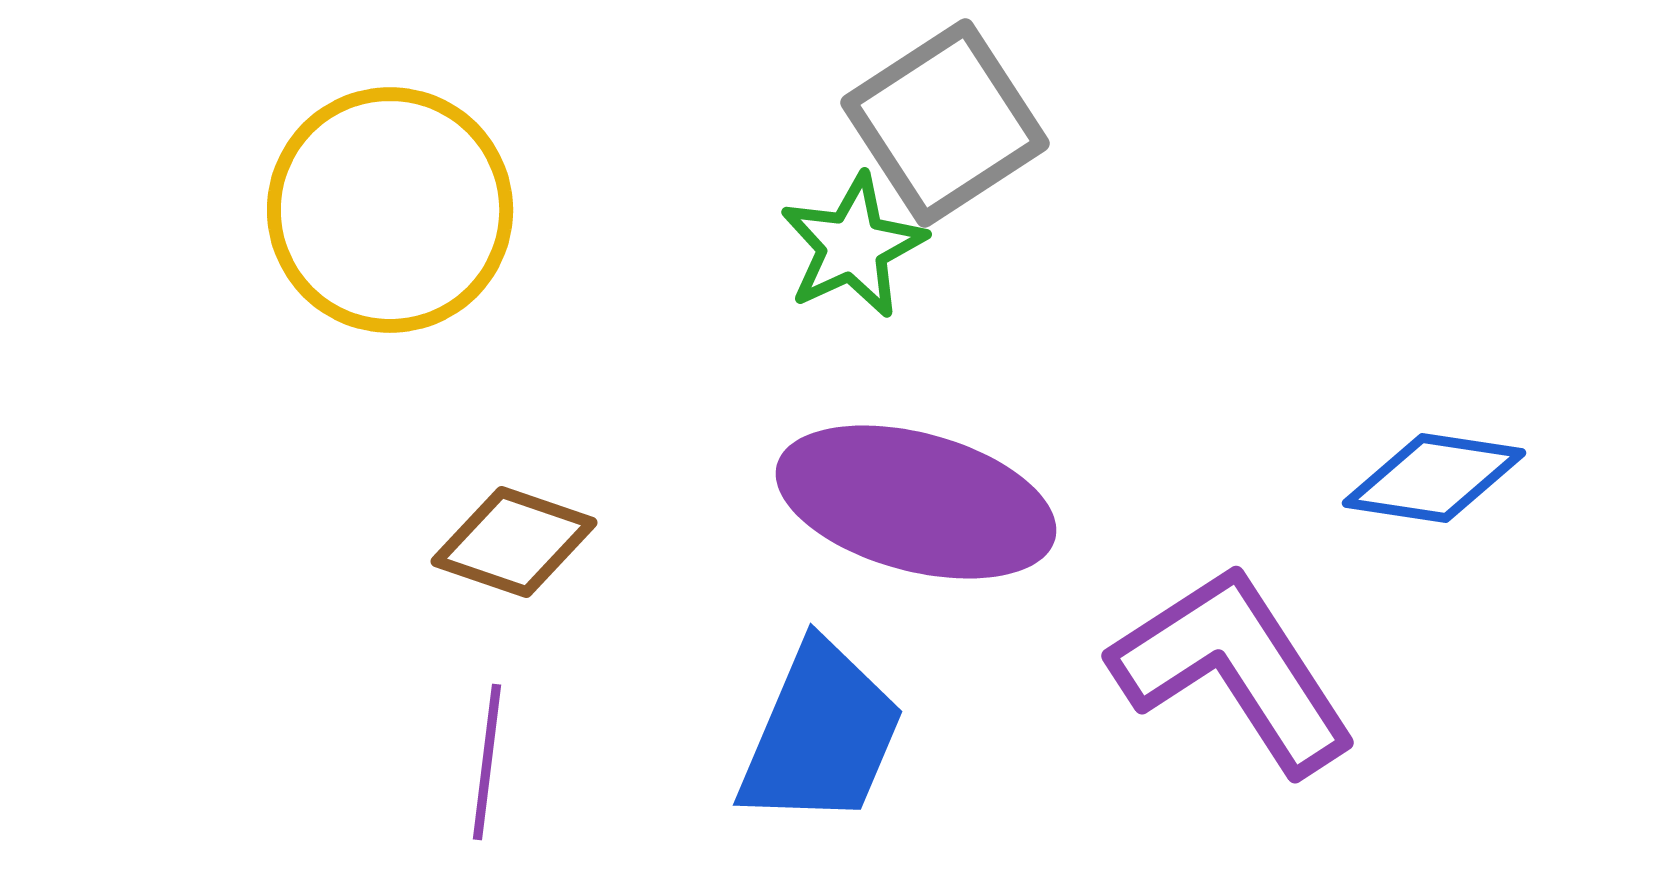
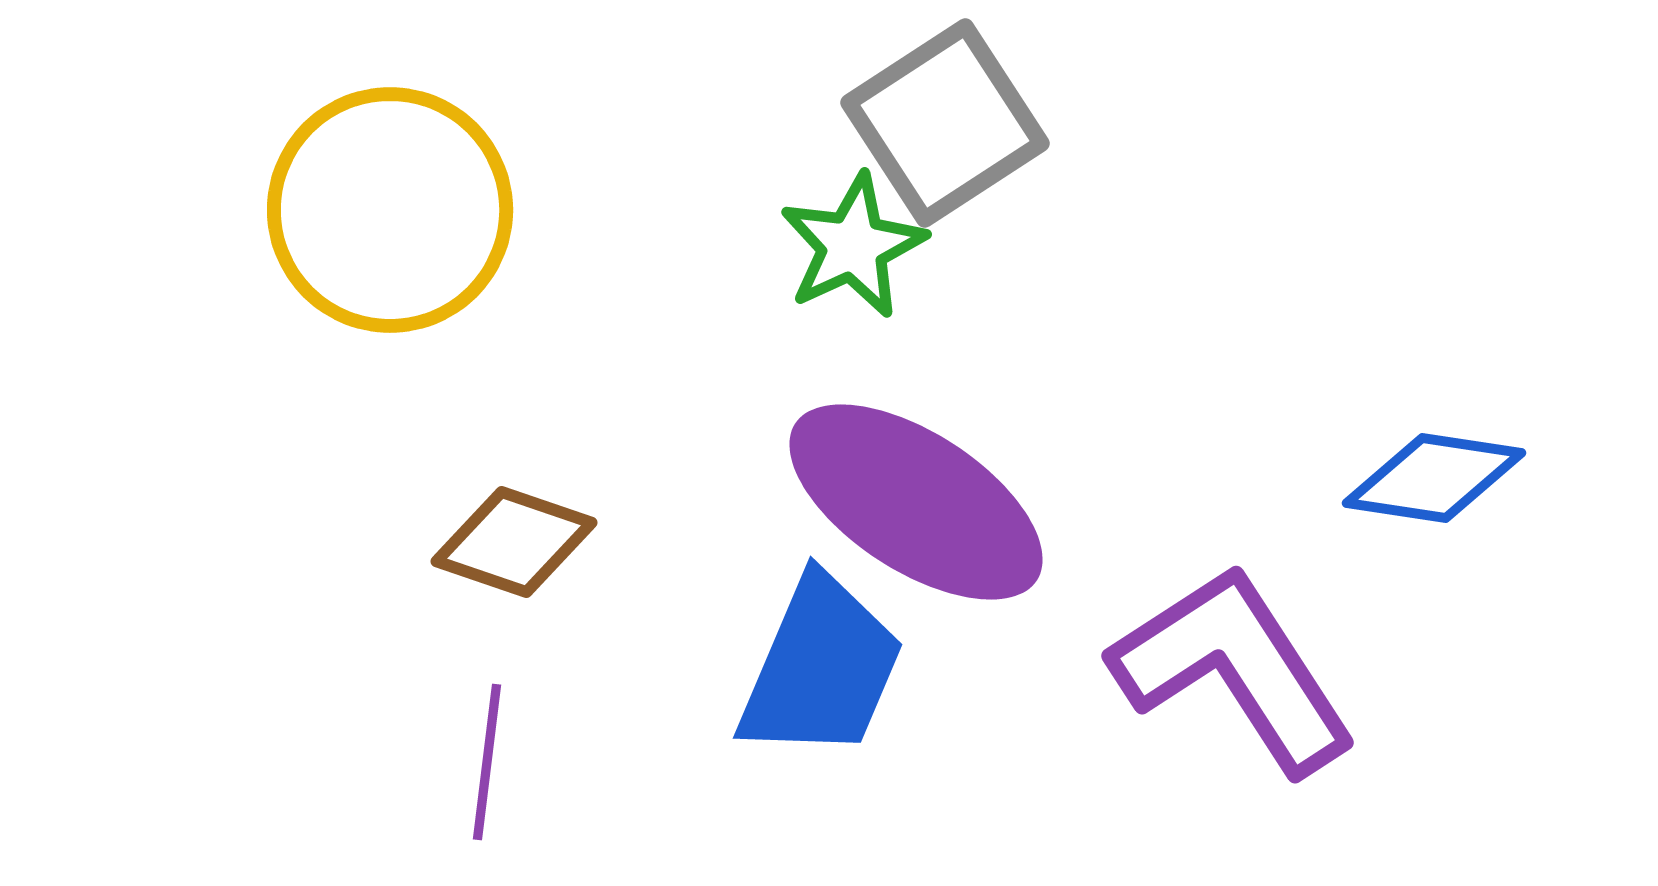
purple ellipse: rotated 18 degrees clockwise
blue trapezoid: moved 67 px up
